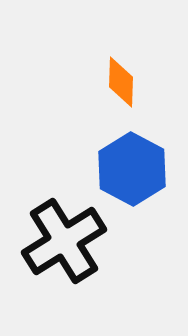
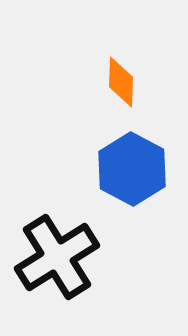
black cross: moved 7 px left, 16 px down
